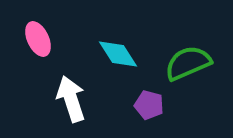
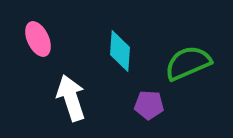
cyan diamond: moved 2 px right, 3 px up; rotated 36 degrees clockwise
white arrow: moved 1 px up
purple pentagon: rotated 12 degrees counterclockwise
